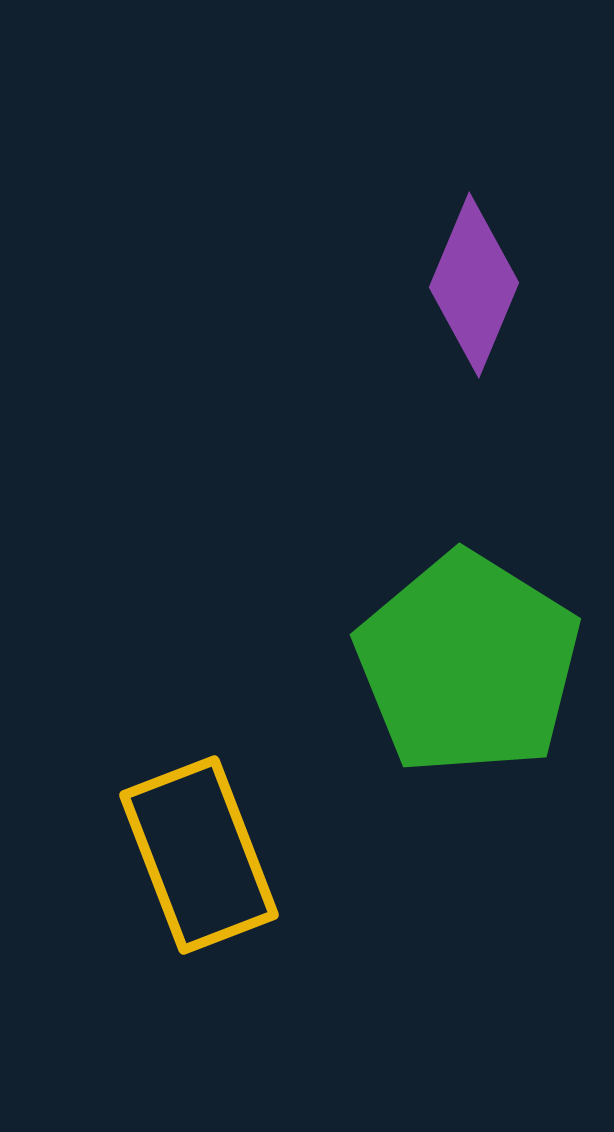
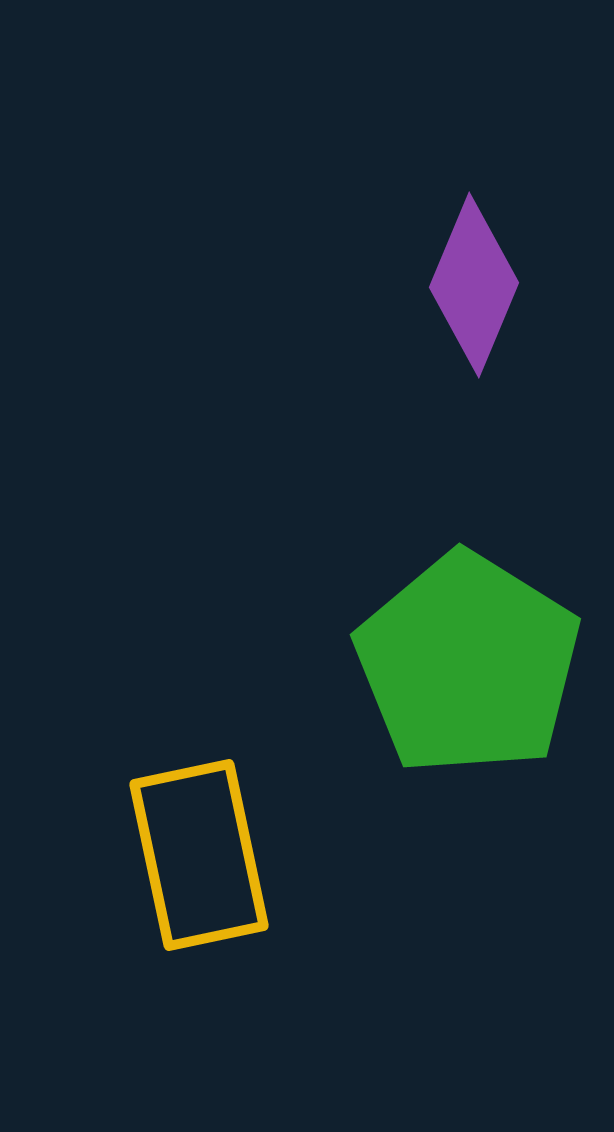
yellow rectangle: rotated 9 degrees clockwise
